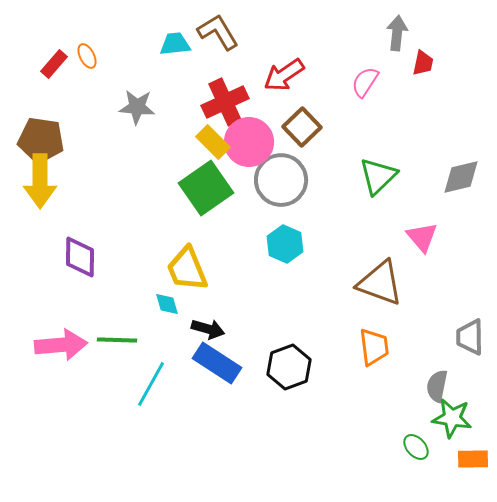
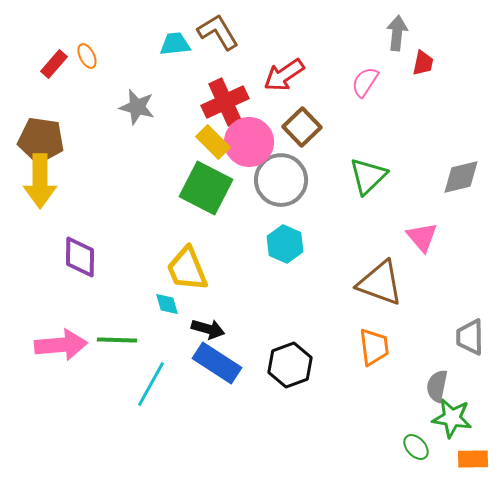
gray star: rotated 9 degrees clockwise
green triangle: moved 10 px left
green square: rotated 28 degrees counterclockwise
black hexagon: moved 1 px right, 2 px up
